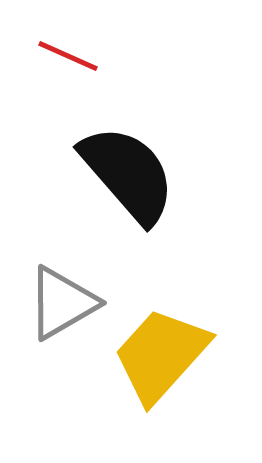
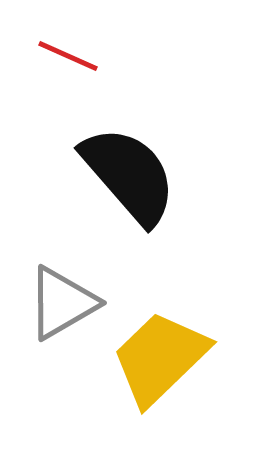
black semicircle: moved 1 px right, 1 px down
yellow trapezoid: moved 1 px left, 3 px down; rotated 4 degrees clockwise
